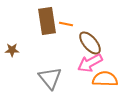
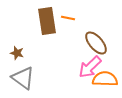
orange line: moved 2 px right, 6 px up
brown ellipse: moved 6 px right
brown star: moved 5 px right, 3 px down; rotated 16 degrees clockwise
pink arrow: moved 4 px down; rotated 15 degrees counterclockwise
gray triangle: moved 27 px left; rotated 15 degrees counterclockwise
